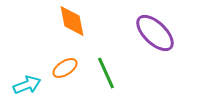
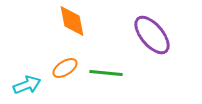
purple ellipse: moved 3 px left, 2 px down; rotated 6 degrees clockwise
green line: rotated 60 degrees counterclockwise
